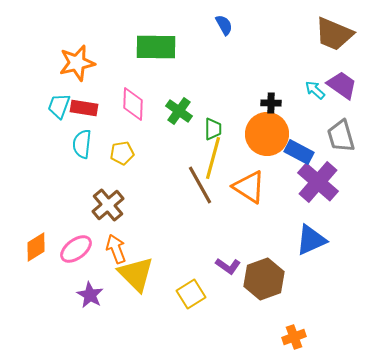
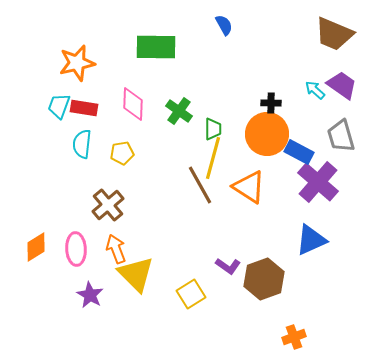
pink ellipse: rotated 56 degrees counterclockwise
